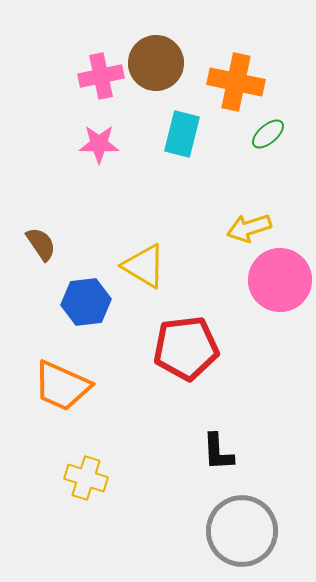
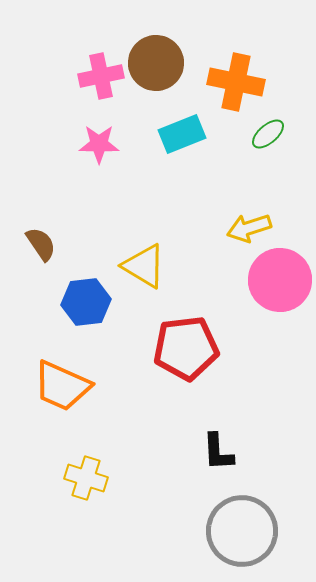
cyan rectangle: rotated 54 degrees clockwise
